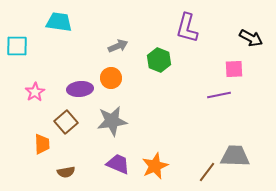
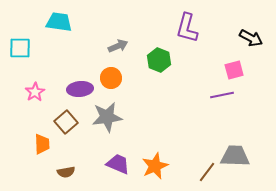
cyan square: moved 3 px right, 2 px down
pink square: moved 1 px down; rotated 12 degrees counterclockwise
purple line: moved 3 px right
gray star: moved 5 px left, 4 px up
